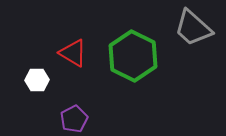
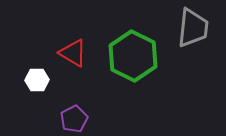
gray trapezoid: rotated 126 degrees counterclockwise
